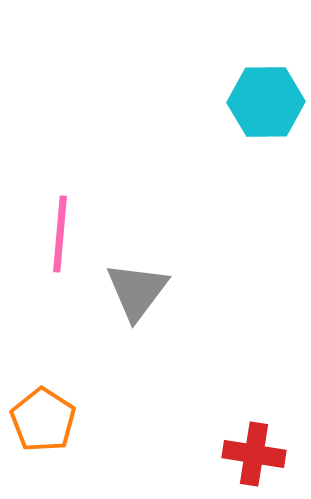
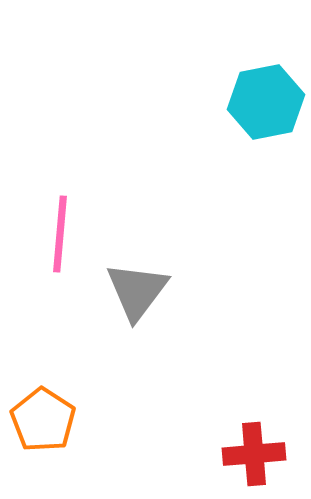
cyan hexagon: rotated 10 degrees counterclockwise
red cross: rotated 14 degrees counterclockwise
